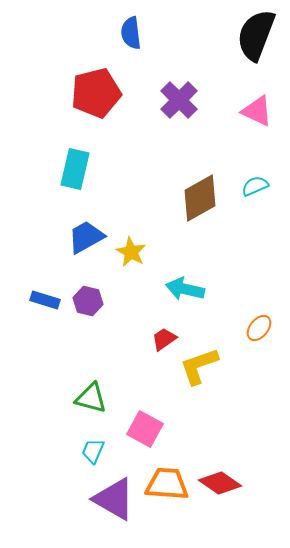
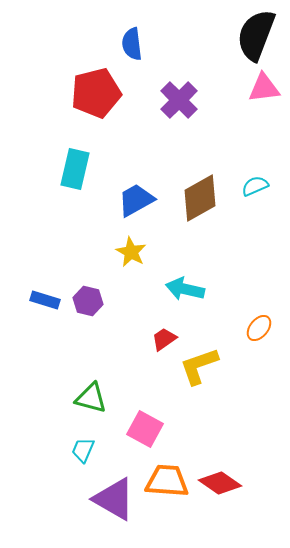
blue semicircle: moved 1 px right, 11 px down
pink triangle: moved 7 px right, 23 px up; rotated 32 degrees counterclockwise
blue trapezoid: moved 50 px right, 37 px up
cyan trapezoid: moved 10 px left, 1 px up
orange trapezoid: moved 3 px up
